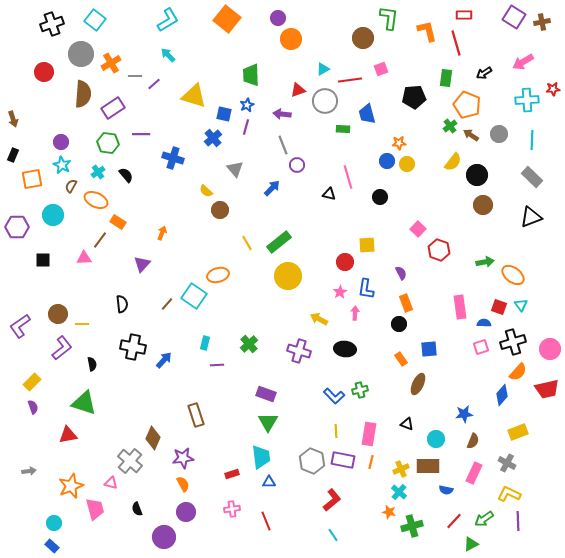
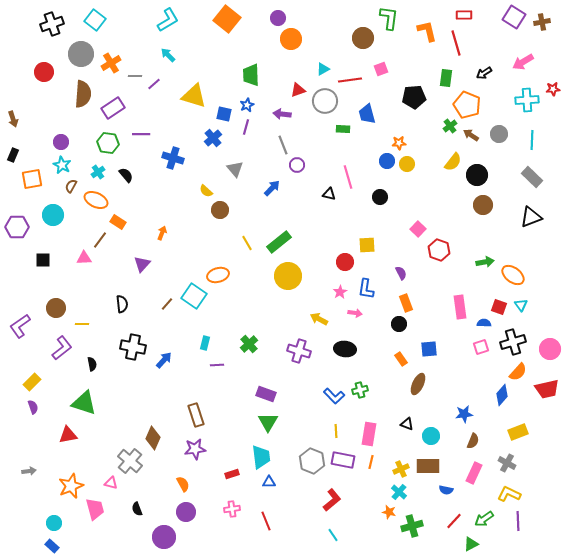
pink arrow at (355, 313): rotated 96 degrees clockwise
brown circle at (58, 314): moved 2 px left, 6 px up
cyan circle at (436, 439): moved 5 px left, 3 px up
purple star at (183, 458): moved 12 px right, 9 px up
